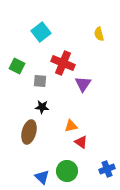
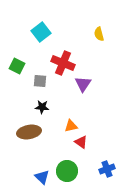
brown ellipse: rotated 65 degrees clockwise
